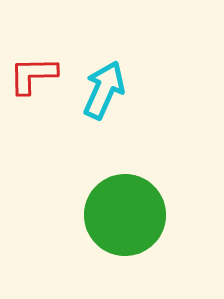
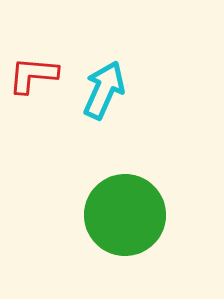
red L-shape: rotated 6 degrees clockwise
